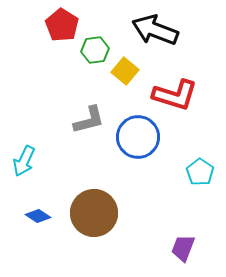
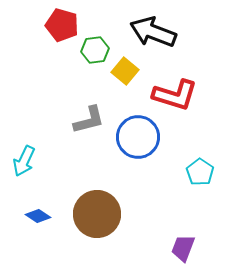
red pentagon: rotated 16 degrees counterclockwise
black arrow: moved 2 px left, 2 px down
brown circle: moved 3 px right, 1 px down
